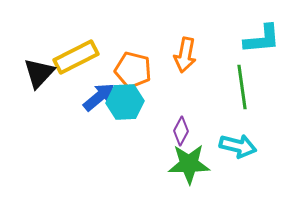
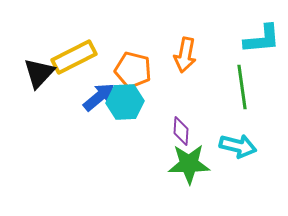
yellow rectangle: moved 2 px left
purple diamond: rotated 24 degrees counterclockwise
